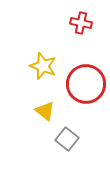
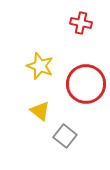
yellow star: moved 3 px left
yellow triangle: moved 5 px left
gray square: moved 2 px left, 3 px up
